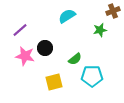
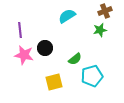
brown cross: moved 8 px left
purple line: rotated 56 degrees counterclockwise
pink star: moved 1 px left, 1 px up
cyan pentagon: rotated 15 degrees counterclockwise
